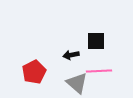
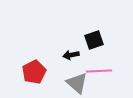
black square: moved 2 px left, 1 px up; rotated 18 degrees counterclockwise
